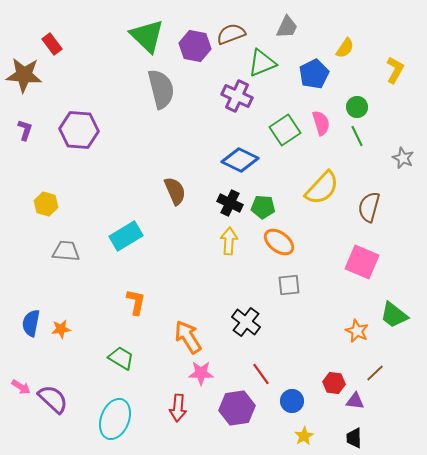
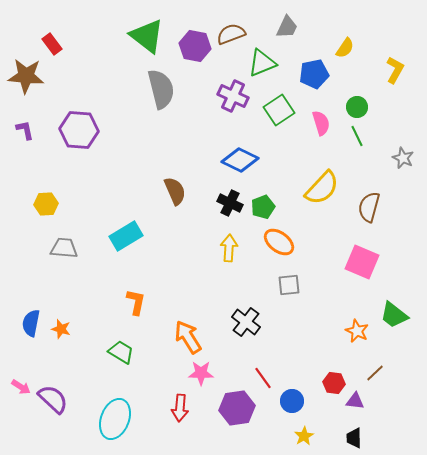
green triangle at (147, 36): rotated 6 degrees counterclockwise
blue pentagon at (314, 74): rotated 16 degrees clockwise
brown star at (24, 75): moved 2 px right, 1 px down
purple cross at (237, 96): moved 4 px left
purple L-shape at (25, 130): rotated 30 degrees counterclockwise
green square at (285, 130): moved 6 px left, 20 px up
yellow hexagon at (46, 204): rotated 20 degrees counterclockwise
green pentagon at (263, 207): rotated 25 degrees counterclockwise
yellow arrow at (229, 241): moved 7 px down
gray trapezoid at (66, 251): moved 2 px left, 3 px up
orange star at (61, 329): rotated 24 degrees clockwise
green trapezoid at (121, 358): moved 6 px up
red line at (261, 374): moved 2 px right, 4 px down
red arrow at (178, 408): moved 2 px right
